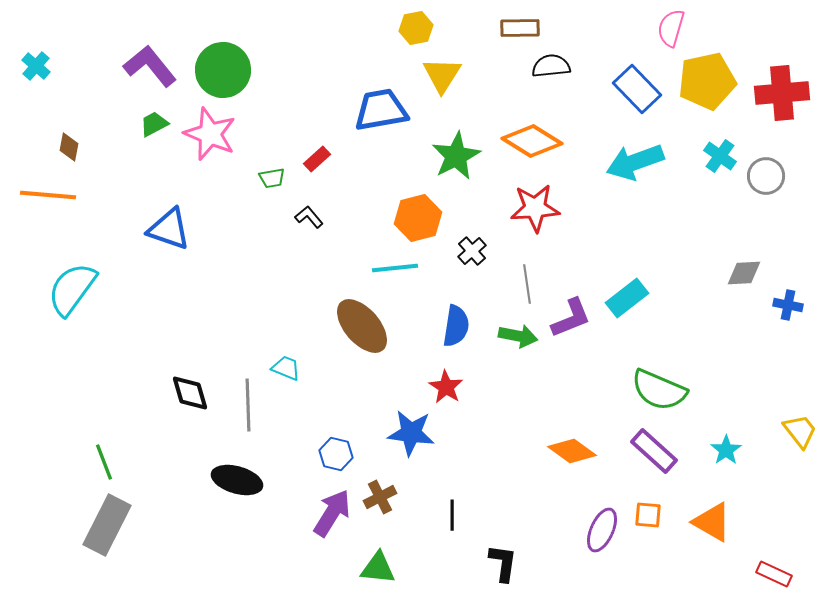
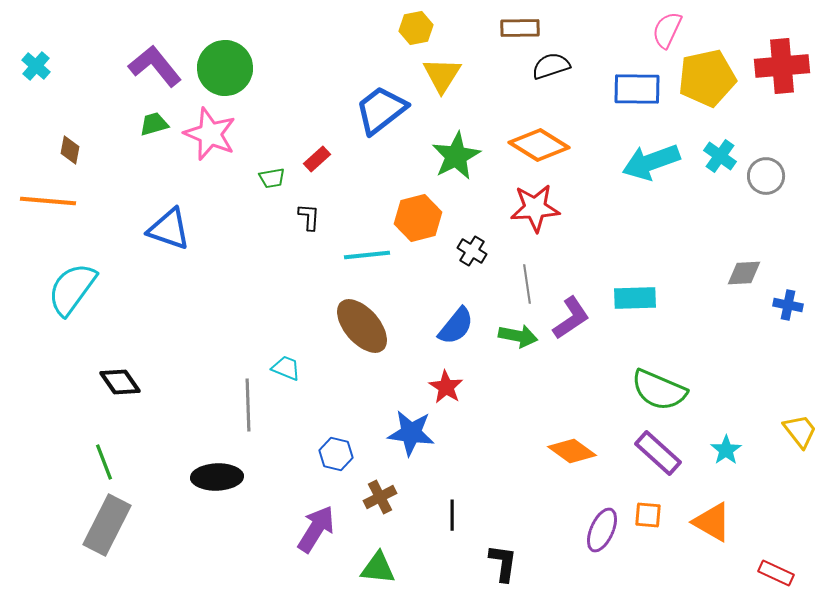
pink semicircle at (671, 28): moved 4 px left, 2 px down; rotated 9 degrees clockwise
purple L-shape at (150, 66): moved 5 px right
black semicircle at (551, 66): rotated 12 degrees counterclockwise
green circle at (223, 70): moved 2 px right, 2 px up
yellow pentagon at (707, 81): moved 3 px up
blue rectangle at (637, 89): rotated 45 degrees counterclockwise
red cross at (782, 93): moved 27 px up
blue trapezoid at (381, 110): rotated 28 degrees counterclockwise
green trapezoid at (154, 124): rotated 12 degrees clockwise
orange diamond at (532, 141): moved 7 px right, 4 px down
brown diamond at (69, 147): moved 1 px right, 3 px down
cyan arrow at (635, 162): moved 16 px right
orange line at (48, 195): moved 6 px down
black L-shape at (309, 217): rotated 44 degrees clockwise
black cross at (472, 251): rotated 16 degrees counterclockwise
cyan line at (395, 268): moved 28 px left, 13 px up
cyan rectangle at (627, 298): moved 8 px right; rotated 36 degrees clockwise
purple L-shape at (571, 318): rotated 12 degrees counterclockwise
blue semicircle at (456, 326): rotated 30 degrees clockwise
black diamond at (190, 393): moved 70 px left, 11 px up; rotated 18 degrees counterclockwise
purple rectangle at (654, 451): moved 4 px right, 2 px down
black ellipse at (237, 480): moved 20 px left, 3 px up; rotated 18 degrees counterclockwise
purple arrow at (332, 513): moved 16 px left, 16 px down
red rectangle at (774, 574): moved 2 px right, 1 px up
